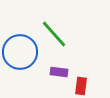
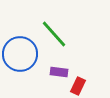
blue circle: moved 2 px down
red rectangle: moved 3 px left; rotated 18 degrees clockwise
